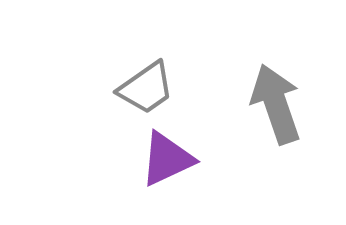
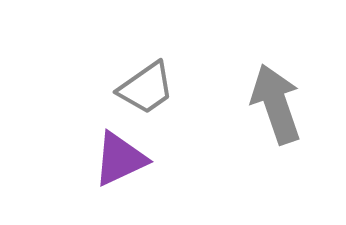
purple triangle: moved 47 px left
